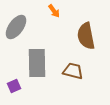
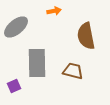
orange arrow: rotated 64 degrees counterclockwise
gray ellipse: rotated 15 degrees clockwise
